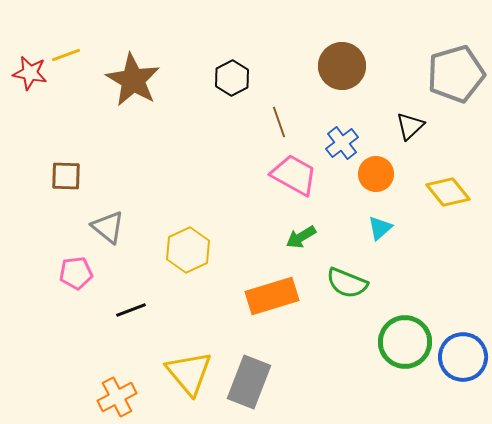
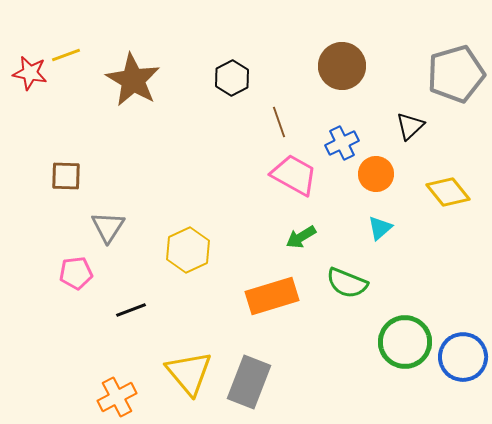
blue cross: rotated 12 degrees clockwise
gray triangle: rotated 24 degrees clockwise
